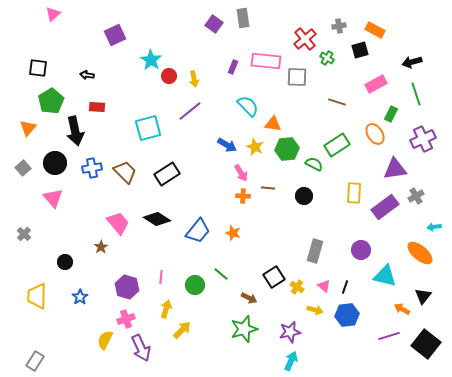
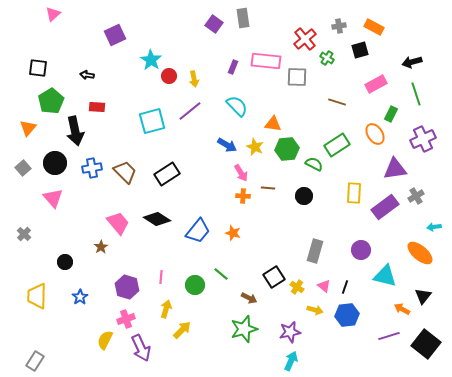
orange rectangle at (375, 30): moved 1 px left, 3 px up
cyan semicircle at (248, 106): moved 11 px left
cyan square at (148, 128): moved 4 px right, 7 px up
